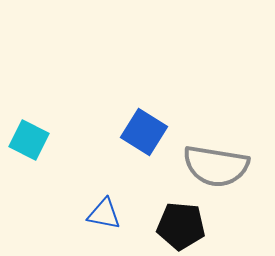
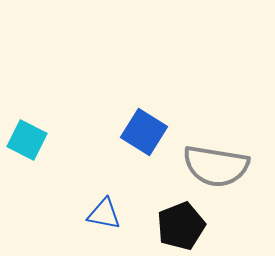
cyan square: moved 2 px left
black pentagon: rotated 27 degrees counterclockwise
